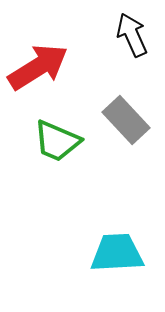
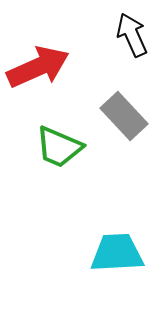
red arrow: rotated 8 degrees clockwise
gray rectangle: moved 2 px left, 4 px up
green trapezoid: moved 2 px right, 6 px down
